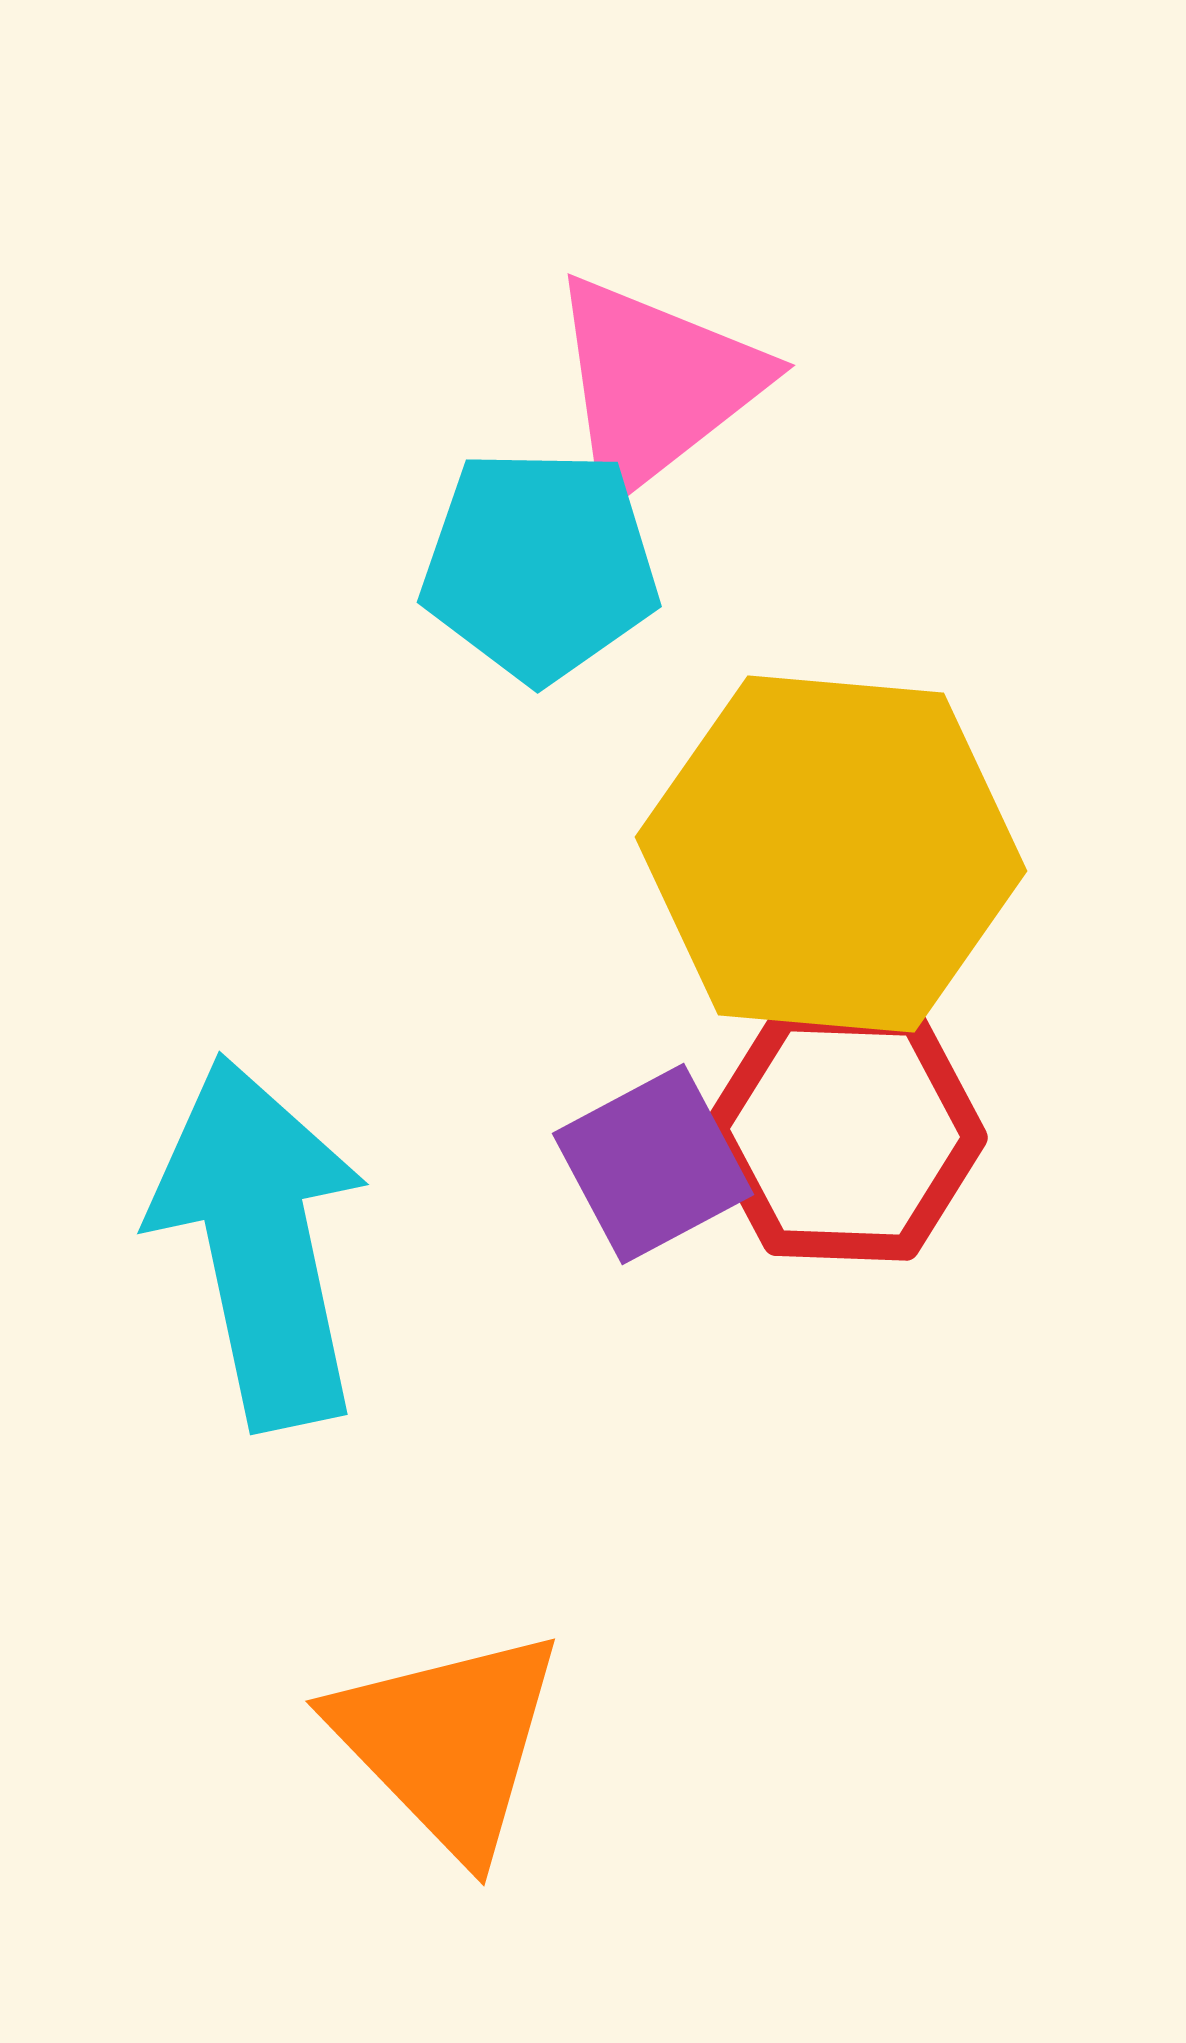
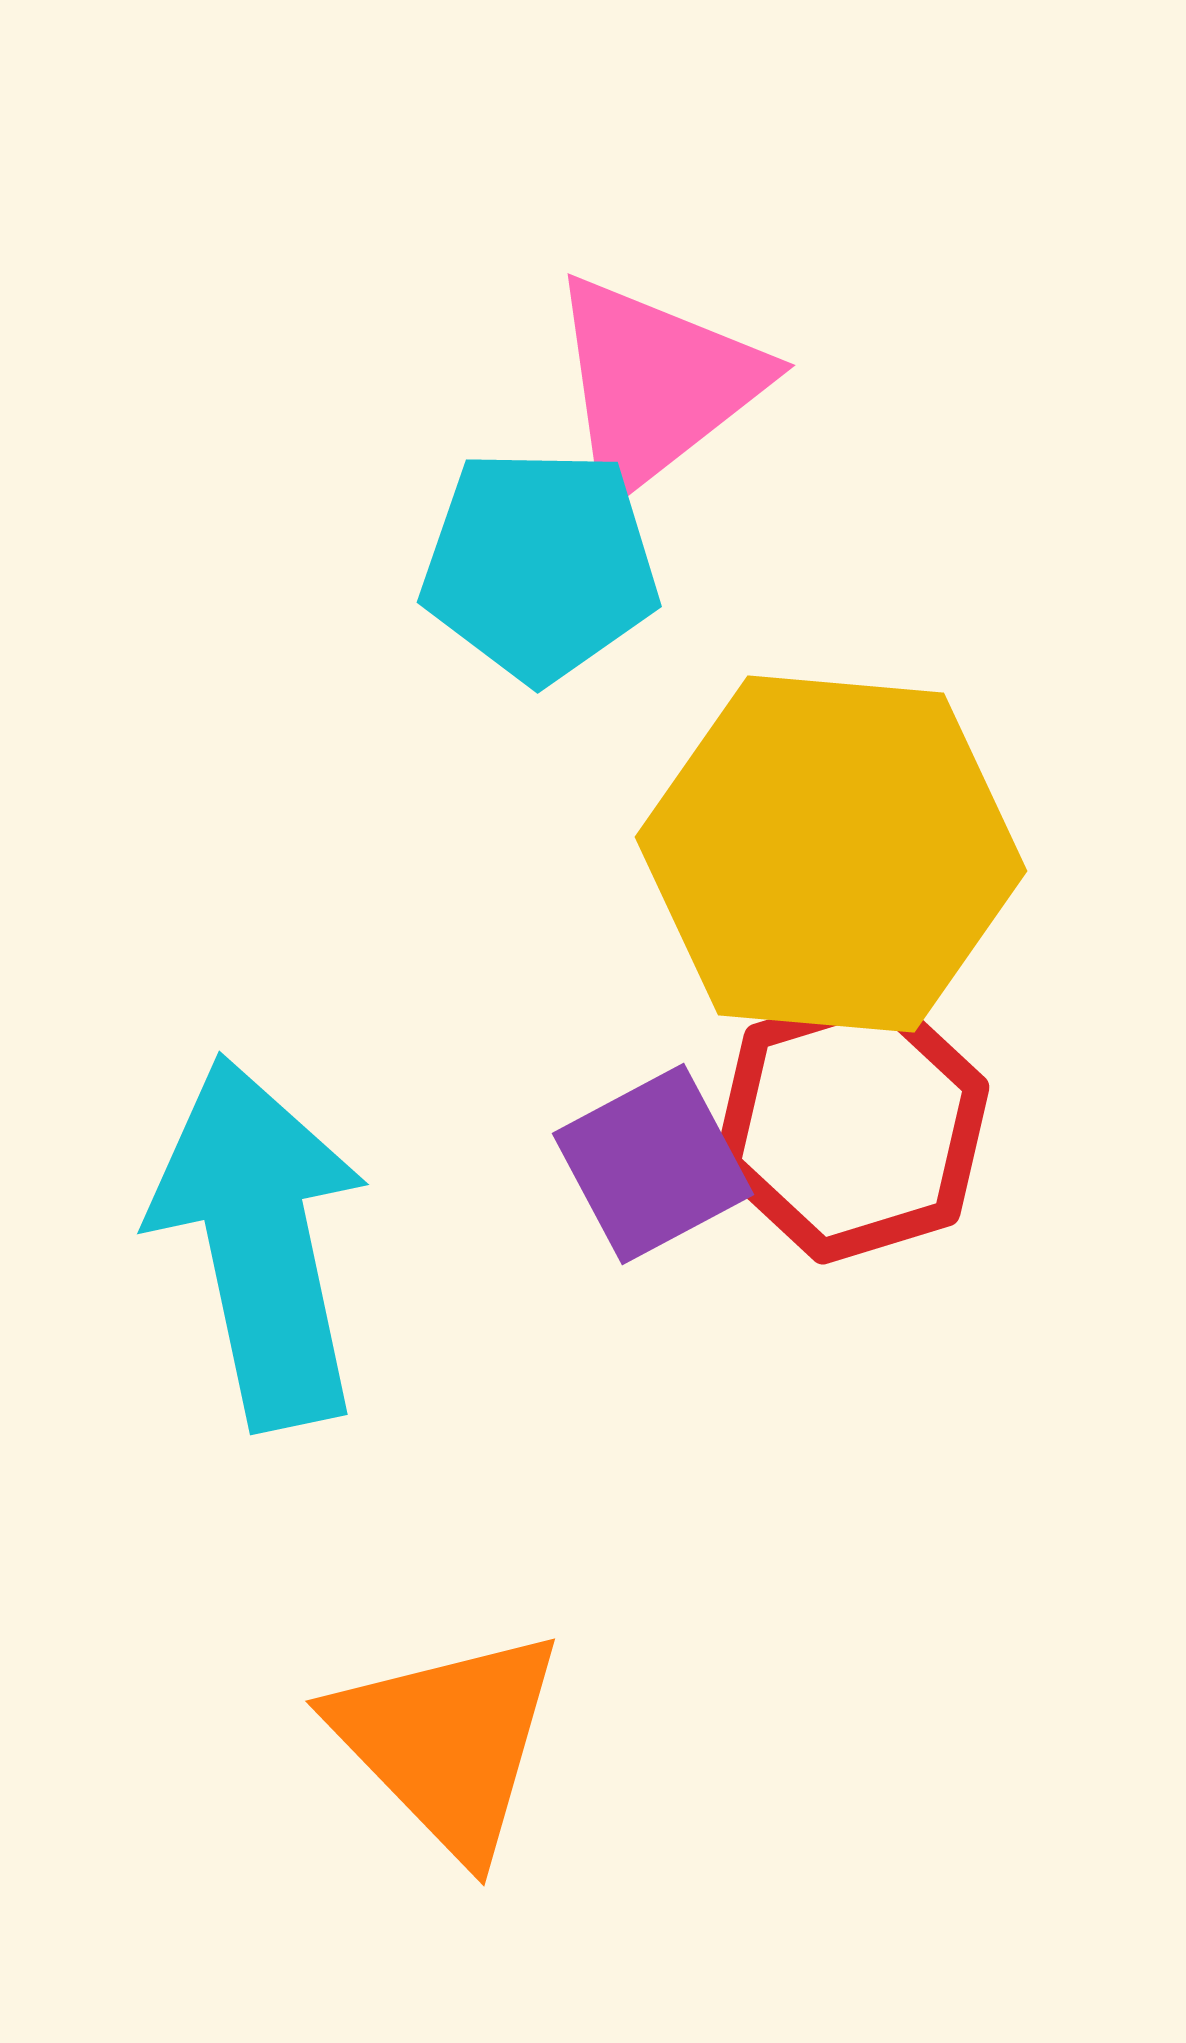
red hexagon: moved 7 px right, 8 px up; rotated 19 degrees counterclockwise
